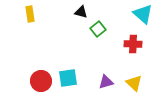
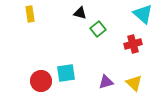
black triangle: moved 1 px left, 1 px down
red cross: rotated 18 degrees counterclockwise
cyan square: moved 2 px left, 5 px up
